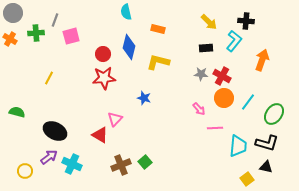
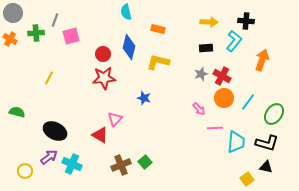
yellow arrow: rotated 42 degrees counterclockwise
gray star: rotated 24 degrees counterclockwise
cyan trapezoid: moved 2 px left, 4 px up
